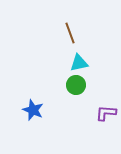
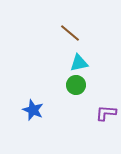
brown line: rotated 30 degrees counterclockwise
